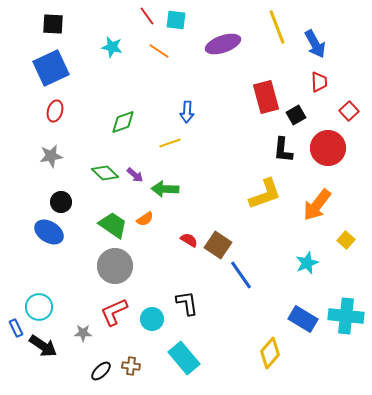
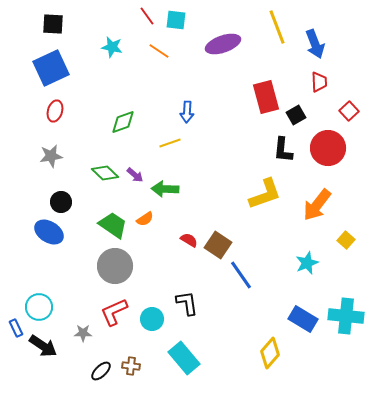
blue arrow at (315, 44): rotated 8 degrees clockwise
